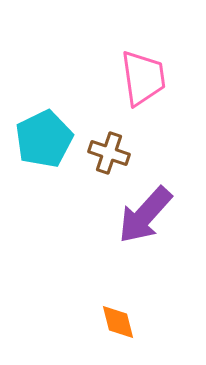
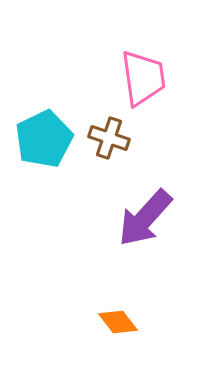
brown cross: moved 15 px up
purple arrow: moved 3 px down
orange diamond: rotated 24 degrees counterclockwise
